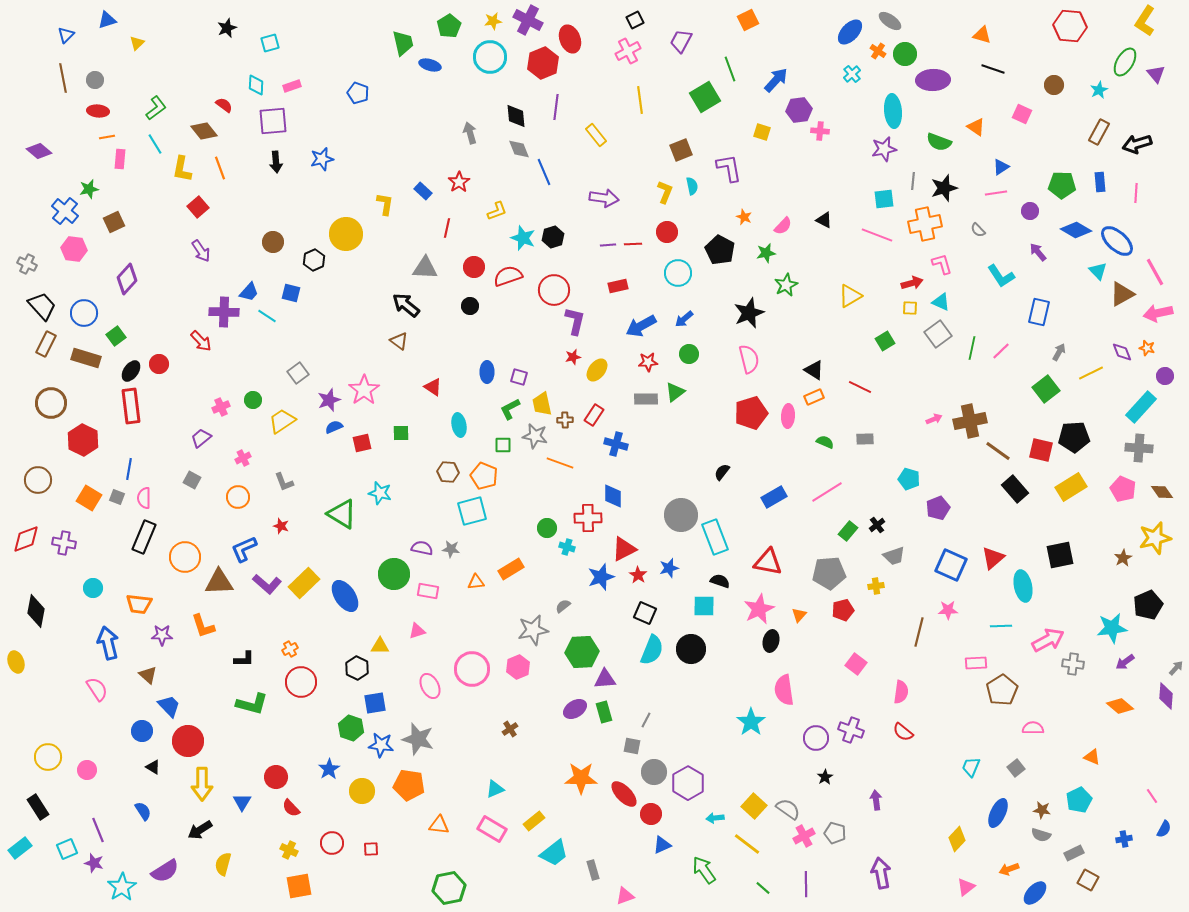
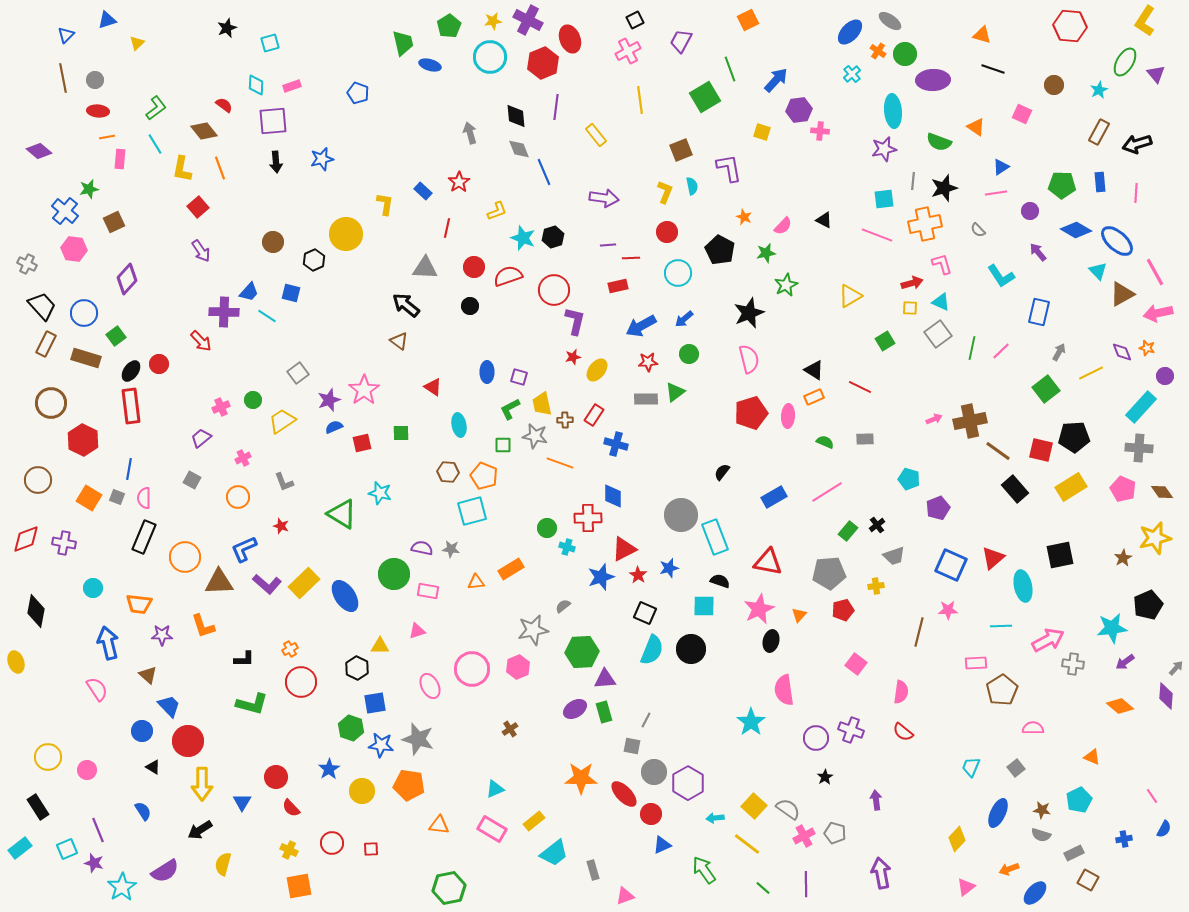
red line at (633, 244): moved 2 px left, 14 px down
